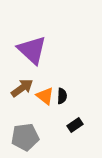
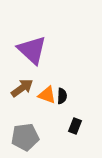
orange triangle: moved 2 px right, 1 px up; rotated 18 degrees counterclockwise
black rectangle: moved 1 px down; rotated 35 degrees counterclockwise
